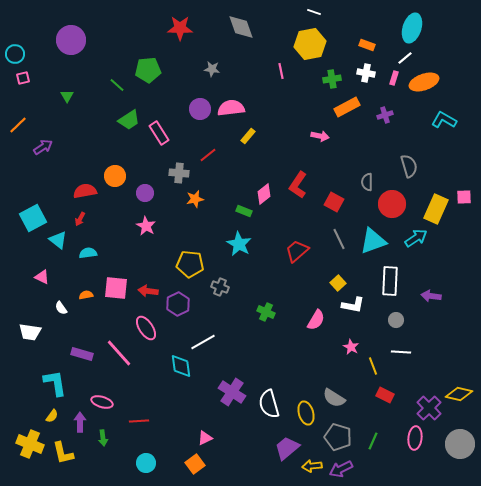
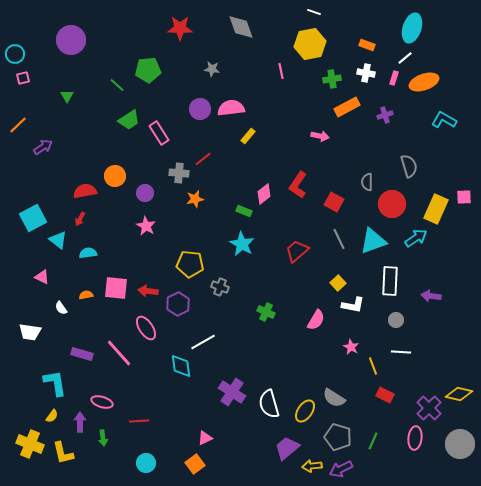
red line at (208, 155): moved 5 px left, 4 px down
cyan star at (239, 244): moved 3 px right
yellow ellipse at (306, 413): moved 1 px left, 2 px up; rotated 50 degrees clockwise
